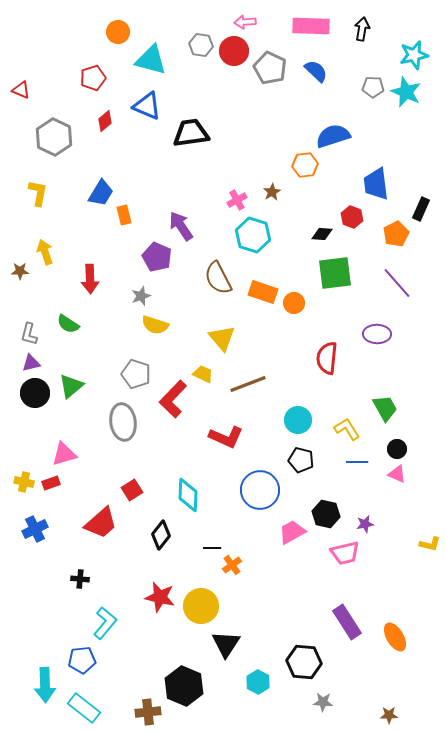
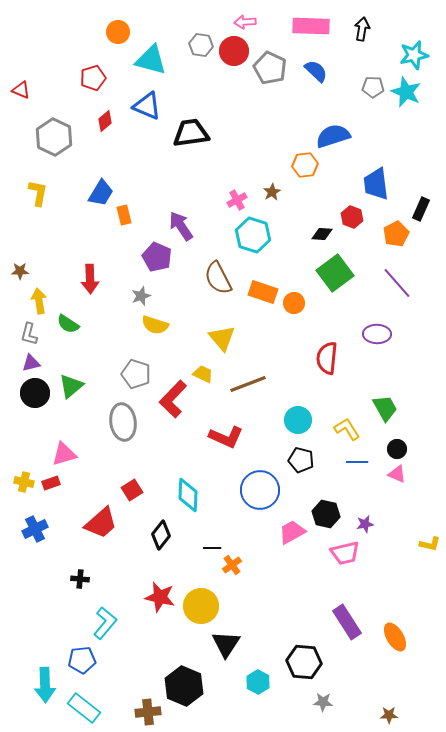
yellow arrow at (45, 252): moved 6 px left, 49 px down; rotated 10 degrees clockwise
green square at (335, 273): rotated 30 degrees counterclockwise
